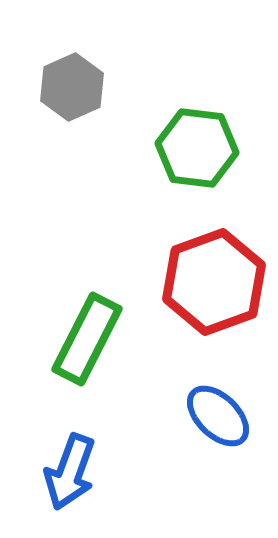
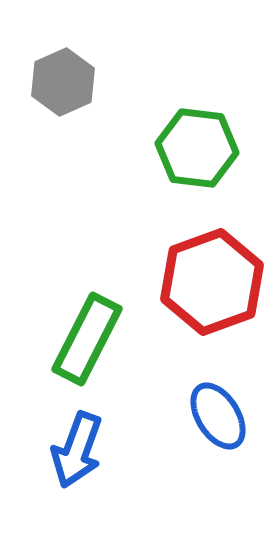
gray hexagon: moved 9 px left, 5 px up
red hexagon: moved 2 px left
blue ellipse: rotated 14 degrees clockwise
blue arrow: moved 7 px right, 22 px up
